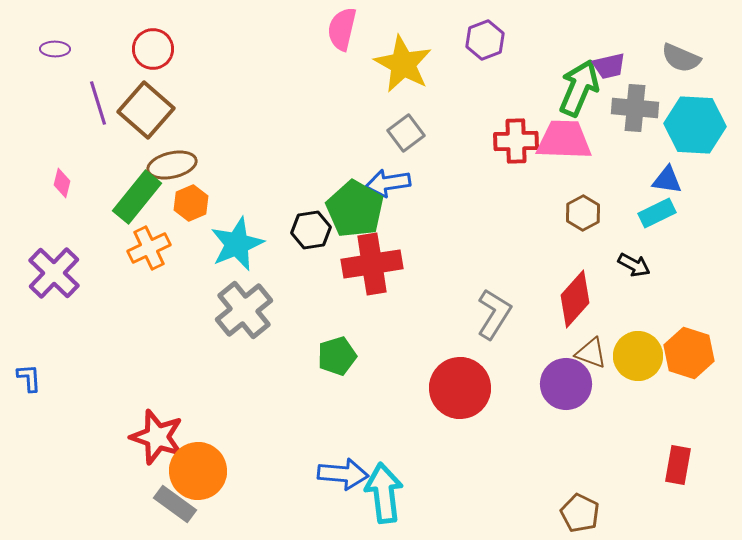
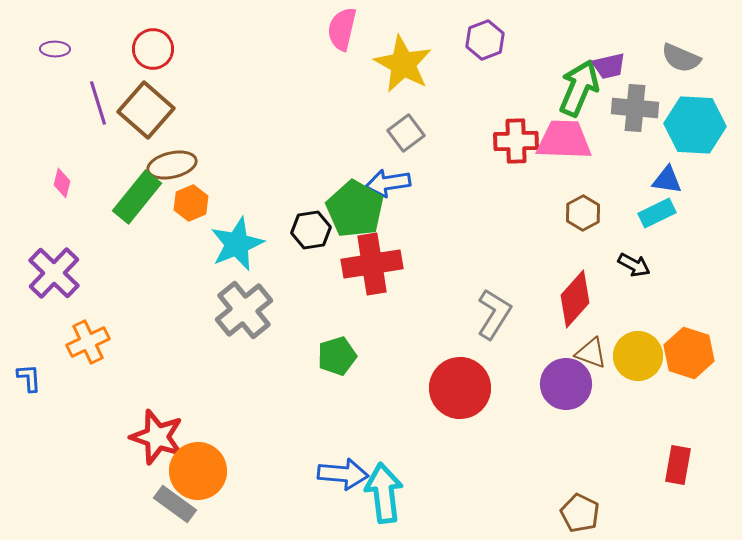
orange cross at (149, 248): moved 61 px left, 94 px down
